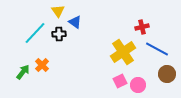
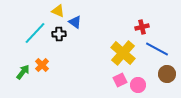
yellow triangle: rotated 32 degrees counterclockwise
yellow cross: moved 1 px down; rotated 15 degrees counterclockwise
pink square: moved 1 px up
